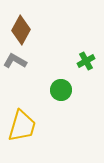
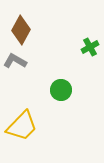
green cross: moved 4 px right, 14 px up
yellow trapezoid: rotated 28 degrees clockwise
